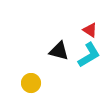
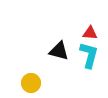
red triangle: moved 3 px down; rotated 28 degrees counterclockwise
cyan L-shape: rotated 44 degrees counterclockwise
